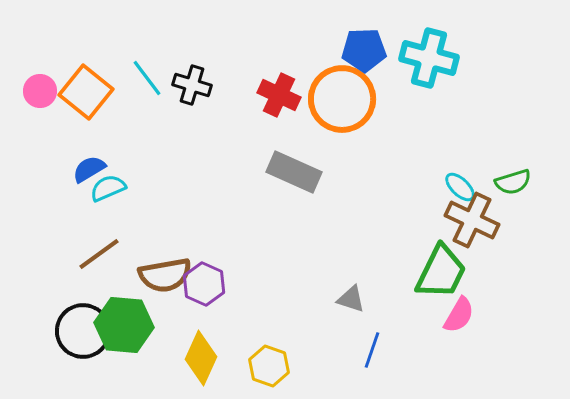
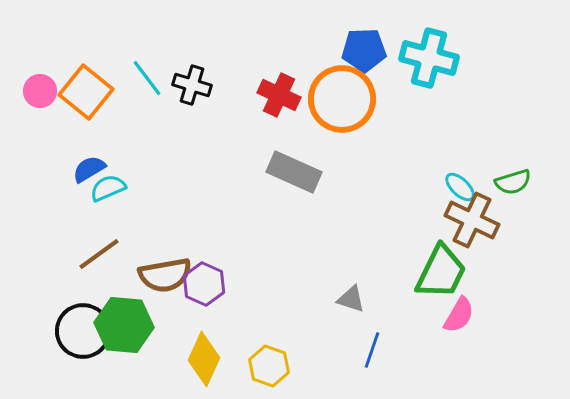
yellow diamond: moved 3 px right, 1 px down
